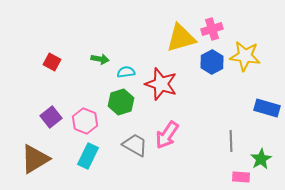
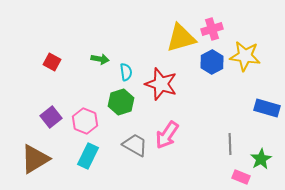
cyan semicircle: rotated 90 degrees clockwise
gray line: moved 1 px left, 3 px down
pink rectangle: rotated 18 degrees clockwise
